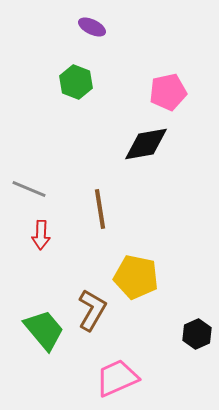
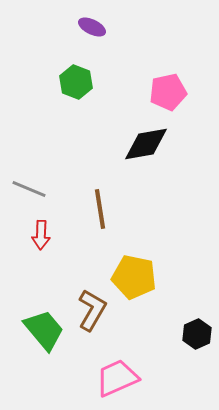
yellow pentagon: moved 2 px left
